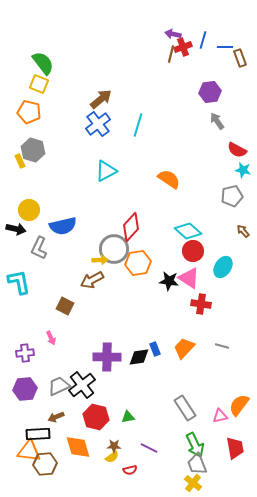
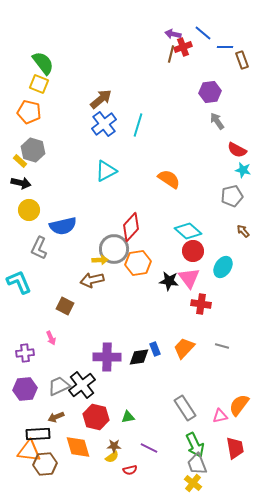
blue line at (203, 40): moved 7 px up; rotated 66 degrees counterclockwise
brown rectangle at (240, 58): moved 2 px right, 2 px down
blue cross at (98, 124): moved 6 px right
yellow rectangle at (20, 161): rotated 24 degrees counterclockwise
black arrow at (16, 229): moved 5 px right, 46 px up
pink triangle at (189, 278): rotated 20 degrees clockwise
brown arrow at (92, 280): rotated 15 degrees clockwise
cyan L-shape at (19, 282): rotated 12 degrees counterclockwise
